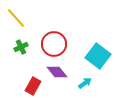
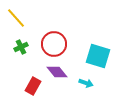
cyan square: rotated 20 degrees counterclockwise
cyan arrow: moved 1 px right; rotated 56 degrees clockwise
